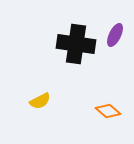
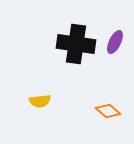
purple ellipse: moved 7 px down
yellow semicircle: rotated 20 degrees clockwise
